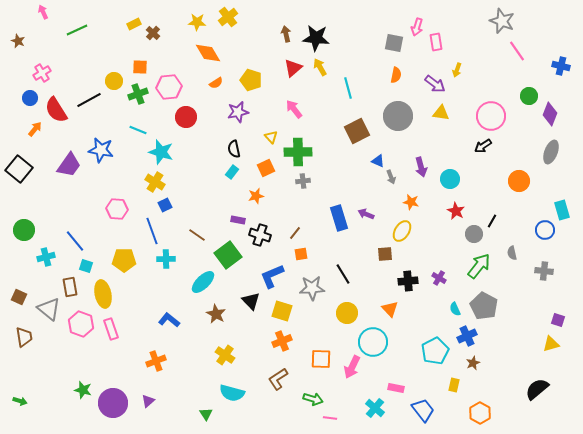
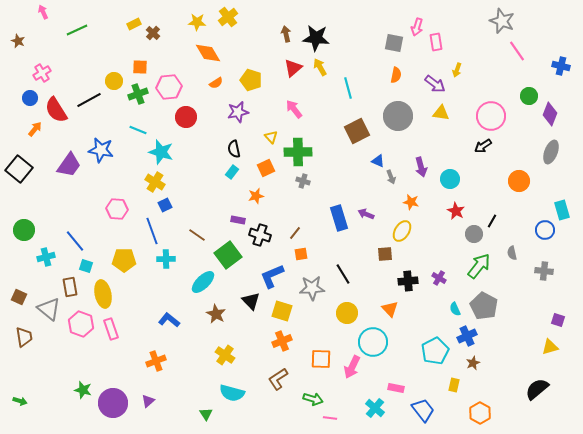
gray cross at (303, 181): rotated 24 degrees clockwise
yellow triangle at (551, 344): moved 1 px left, 3 px down
